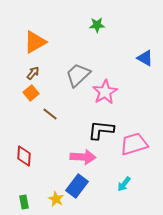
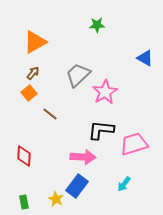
orange square: moved 2 px left
